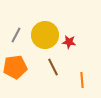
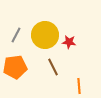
orange line: moved 3 px left, 6 px down
